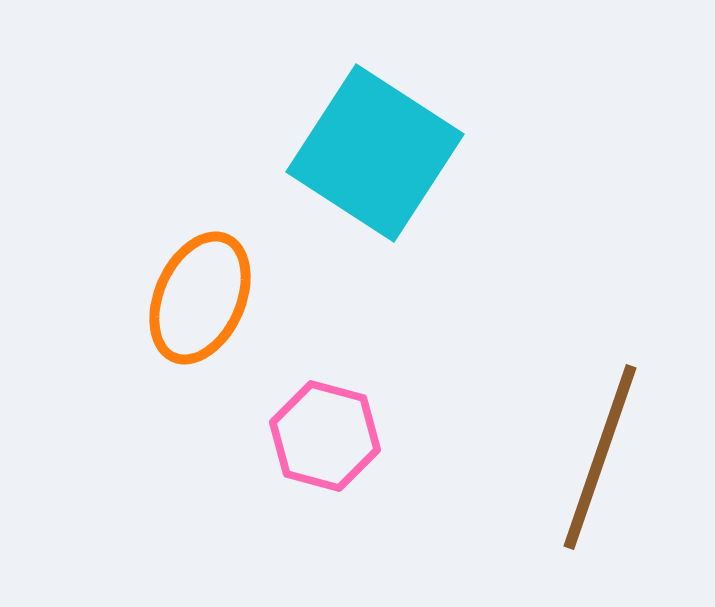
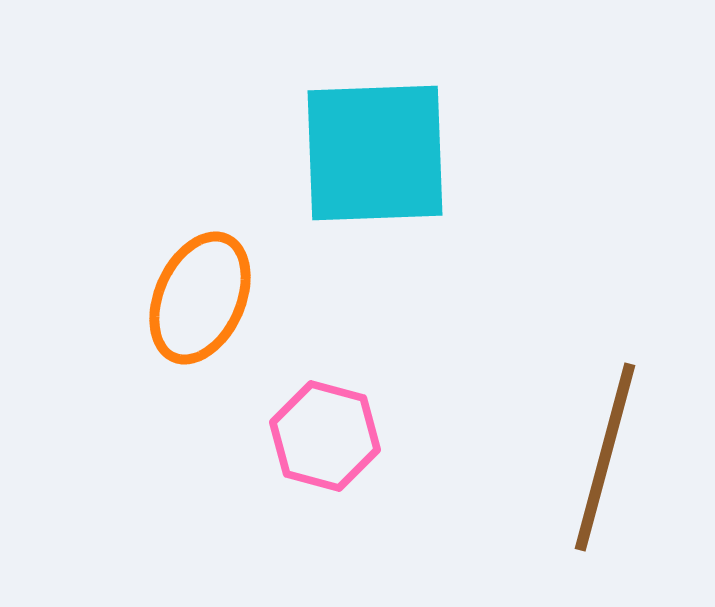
cyan square: rotated 35 degrees counterclockwise
brown line: moved 5 px right; rotated 4 degrees counterclockwise
